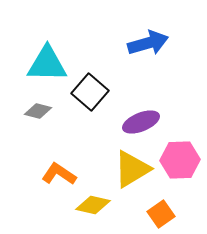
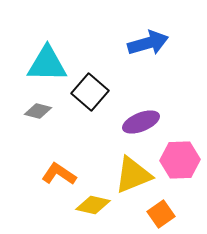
yellow triangle: moved 1 px right, 6 px down; rotated 9 degrees clockwise
